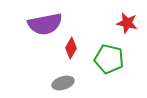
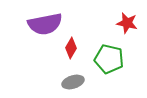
gray ellipse: moved 10 px right, 1 px up
